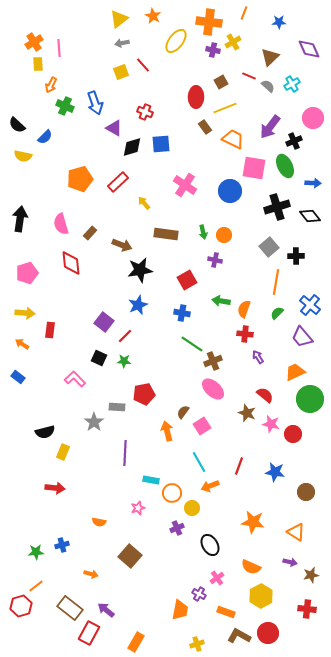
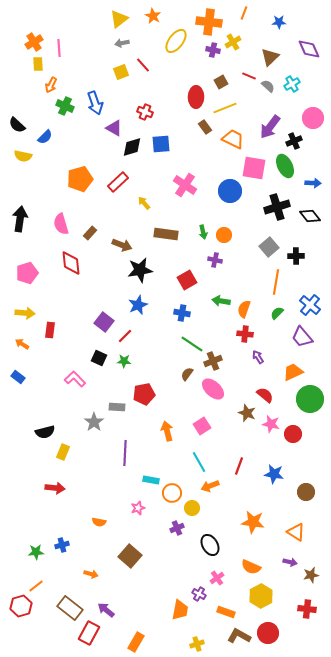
orange trapezoid at (295, 372): moved 2 px left
brown semicircle at (183, 412): moved 4 px right, 38 px up
blue star at (275, 472): moved 1 px left, 2 px down
